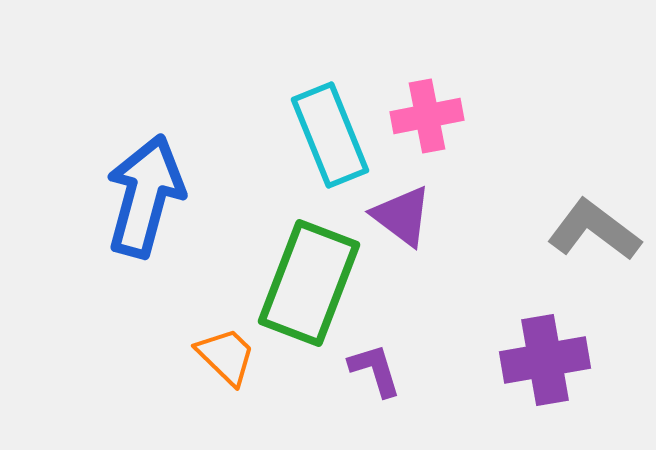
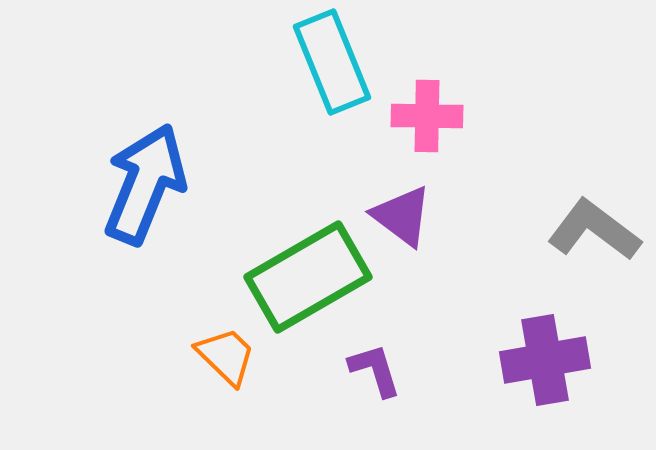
pink cross: rotated 12 degrees clockwise
cyan rectangle: moved 2 px right, 73 px up
blue arrow: moved 12 px up; rotated 7 degrees clockwise
green rectangle: moved 1 px left, 6 px up; rotated 39 degrees clockwise
